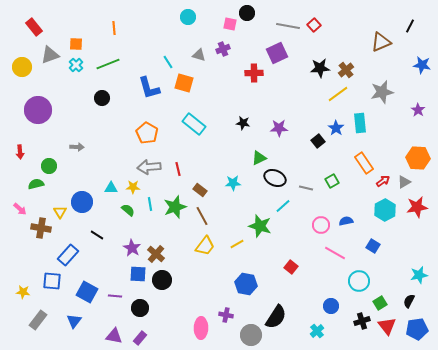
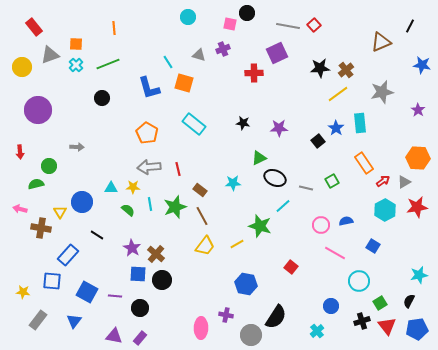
pink arrow at (20, 209): rotated 152 degrees clockwise
